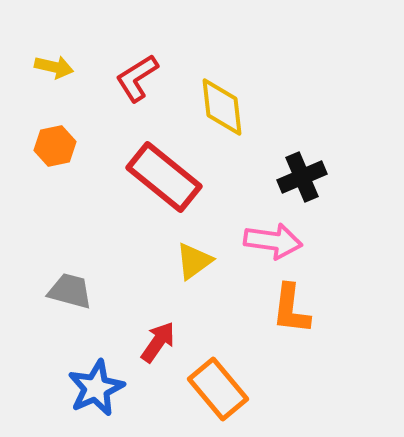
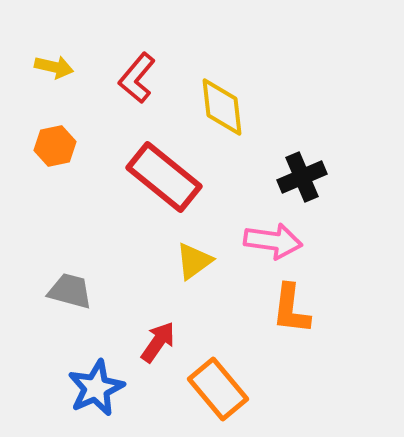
red L-shape: rotated 18 degrees counterclockwise
